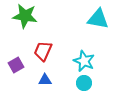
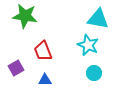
red trapezoid: rotated 45 degrees counterclockwise
cyan star: moved 4 px right, 16 px up
purple square: moved 3 px down
cyan circle: moved 10 px right, 10 px up
